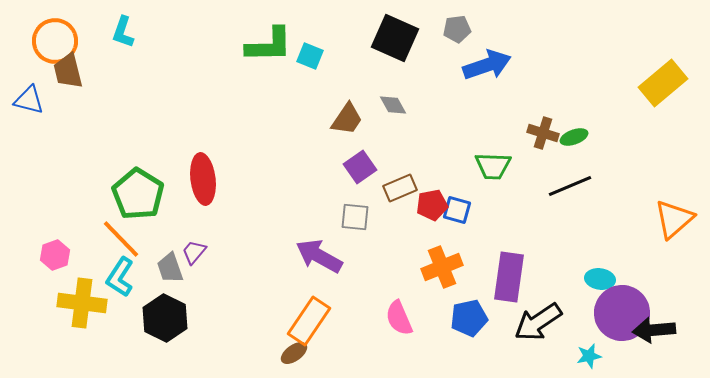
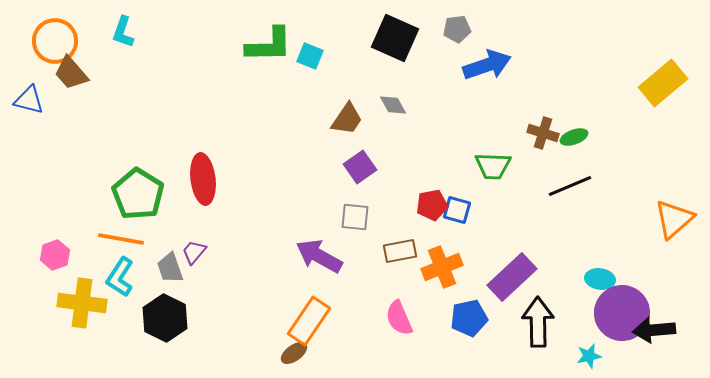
brown trapezoid at (68, 71): moved 3 px right, 2 px down; rotated 27 degrees counterclockwise
brown rectangle at (400, 188): moved 63 px down; rotated 12 degrees clockwise
orange line at (121, 239): rotated 36 degrees counterclockwise
purple rectangle at (509, 277): moved 3 px right; rotated 39 degrees clockwise
black arrow at (538, 322): rotated 123 degrees clockwise
